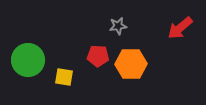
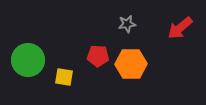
gray star: moved 9 px right, 2 px up
